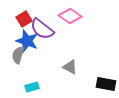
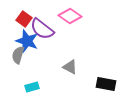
red square: rotated 21 degrees counterclockwise
